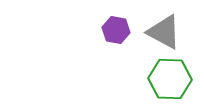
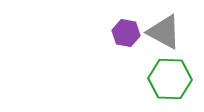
purple hexagon: moved 10 px right, 3 px down
